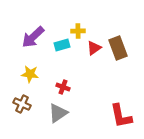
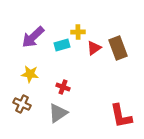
yellow cross: moved 1 px down
